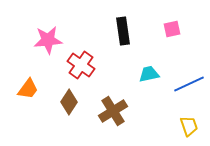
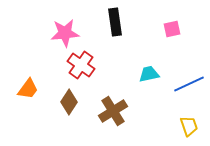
black rectangle: moved 8 px left, 9 px up
pink star: moved 17 px right, 7 px up
